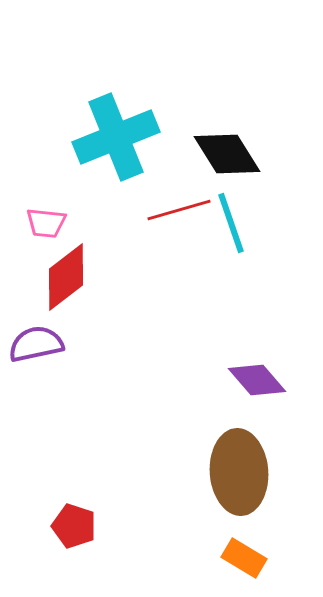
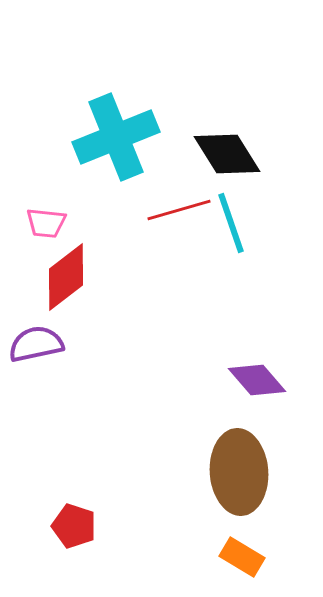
orange rectangle: moved 2 px left, 1 px up
